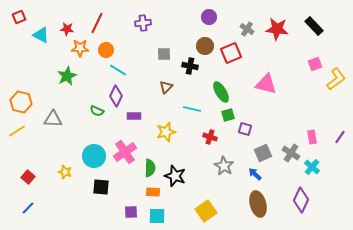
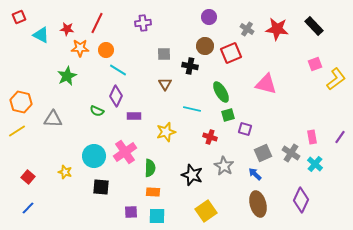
brown triangle at (166, 87): moved 1 px left, 3 px up; rotated 16 degrees counterclockwise
cyan cross at (312, 167): moved 3 px right, 3 px up
black star at (175, 176): moved 17 px right, 1 px up
